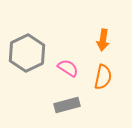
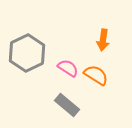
orange semicircle: moved 7 px left, 2 px up; rotated 70 degrees counterclockwise
gray rectangle: rotated 55 degrees clockwise
